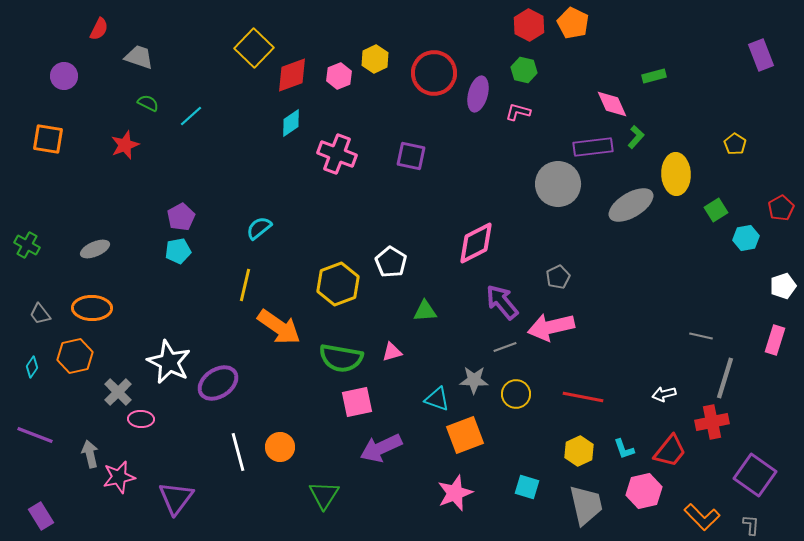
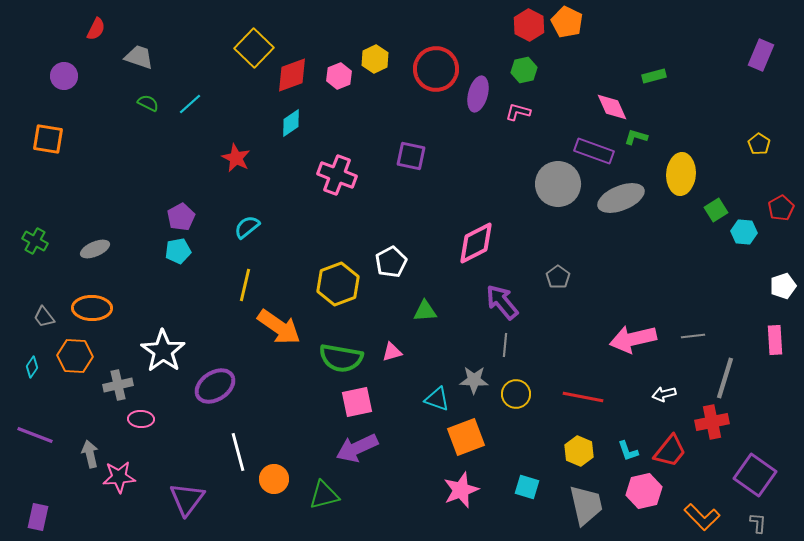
orange pentagon at (573, 23): moved 6 px left, 1 px up
red semicircle at (99, 29): moved 3 px left
purple rectangle at (761, 55): rotated 44 degrees clockwise
green hexagon at (524, 70): rotated 25 degrees counterclockwise
red circle at (434, 73): moved 2 px right, 4 px up
pink diamond at (612, 104): moved 3 px down
cyan line at (191, 116): moved 1 px left, 12 px up
green L-shape at (636, 137): rotated 115 degrees counterclockwise
yellow pentagon at (735, 144): moved 24 px right
red star at (125, 145): moved 111 px right, 13 px down; rotated 24 degrees counterclockwise
purple rectangle at (593, 147): moved 1 px right, 4 px down; rotated 27 degrees clockwise
pink cross at (337, 154): moved 21 px down
yellow ellipse at (676, 174): moved 5 px right; rotated 6 degrees clockwise
gray ellipse at (631, 205): moved 10 px left, 7 px up; rotated 9 degrees clockwise
cyan semicircle at (259, 228): moved 12 px left, 1 px up
cyan hexagon at (746, 238): moved 2 px left, 6 px up; rotated 15 degrees clockwise
green cross at (27, 245): moved 8 px right, 4 px up
white pentagon at (391, 262): rotated 12 degrees clockwise
gray pentagon at (558, 277): rotated 10 degrees counterclockwise
gray trapezoid at (40, 314): moved 4 px right, 3 px down
pink arrow at (551, 327): moved 82 px right, 12 px down
gray line at (701, 336): moved 8 px left; rotated 20 degrees counterclockwise
pink rectangle at (775, 340): rotated 20 degrees counterclockwise
gray line at (505, 347): moved 2 px up; rotated 65 degrees counterclockwise
orange hexagon at (75, 356): rotated 16 degrees clockwise
white star at (169, 362): moved 6 px left, 11 px up; rotated 9 degrees clockwise
purple ellipse at (218, 383): moved 3 px left, 3 px down
gray cross at (118, 392): moved 7 px up; rotated 32 degrees clockwise
orange square at (465, 435): moved 1 px right, 2 px down
orange circle at (280, 447): moved 6 px left, 32 px down
purple arrow at (381, 448): moved 24 px left
cyan L-shape at (624, 449): moved 4 px right, 2 px down
yellow hexagon at (579, 451): rotated 12 degrees counterclockwise
pink star at (119, 477): rotated 8 degrees clockwise
pink star at (455, 493): moved 6 px right, 3 px up
green triangle at (324, 495): rotated 44 degrees clockwise
purple triangle at (176, 498): moved 11 px right, 1 px down
purple rectangle at (41, 516): moved 3 px left, 1 px down; rotated 44 degrees clockwise
gray L-shape at (751, 525): moved 7 px right, 2 px up
